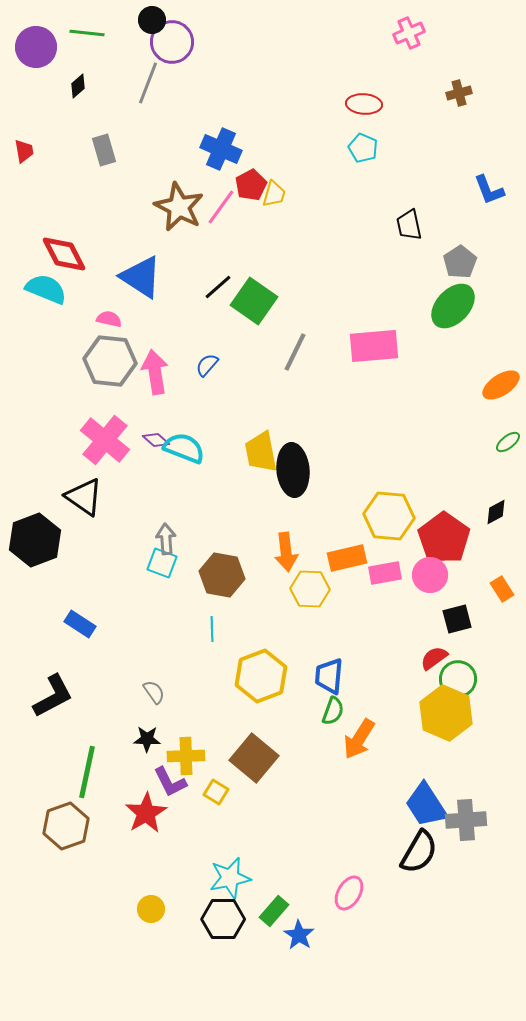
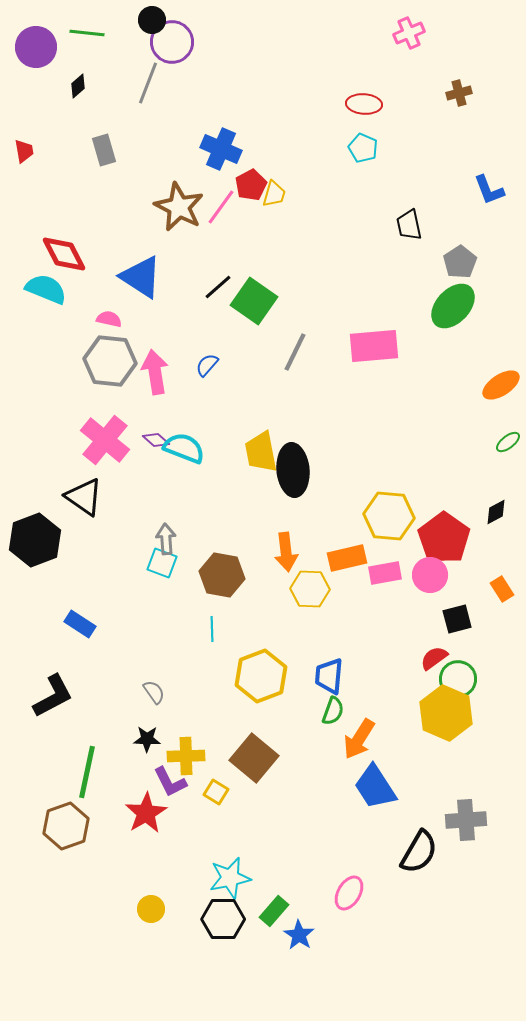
blue trapezoid at (426, 805): moved 51 px left, 18 px up
